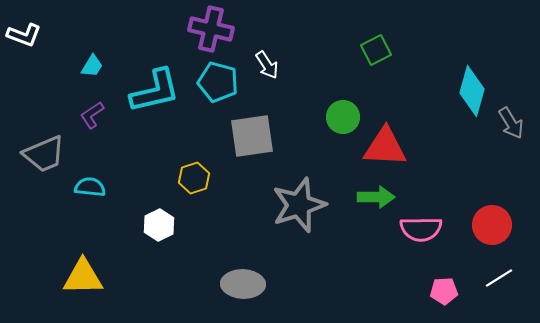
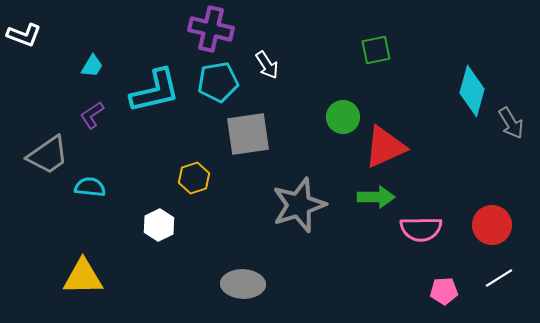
green square: rotated 16 degrees clockwise
cyan pentagon: rotated 24 degrees counterclockwise
gray square: moved 4 px left, 2 px up
red triangle: rotated 27 degrees counterclockwise
gray trapezoid: moved 4 px right, 1 px down; rotated 12 degrees counterclockwise
